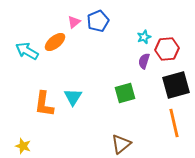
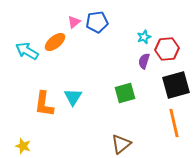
blue pentagon: moved 1 px left, 1 px down; rotated 15 degrees clockwise
